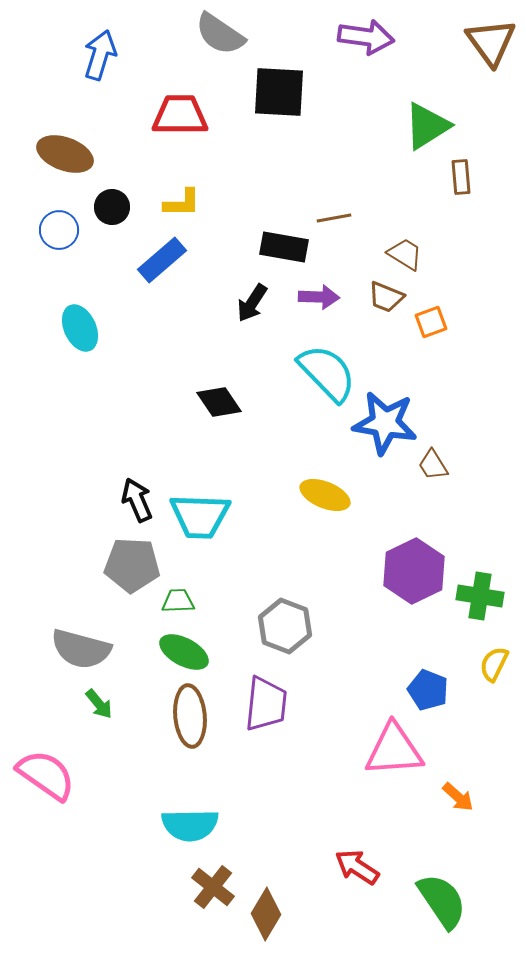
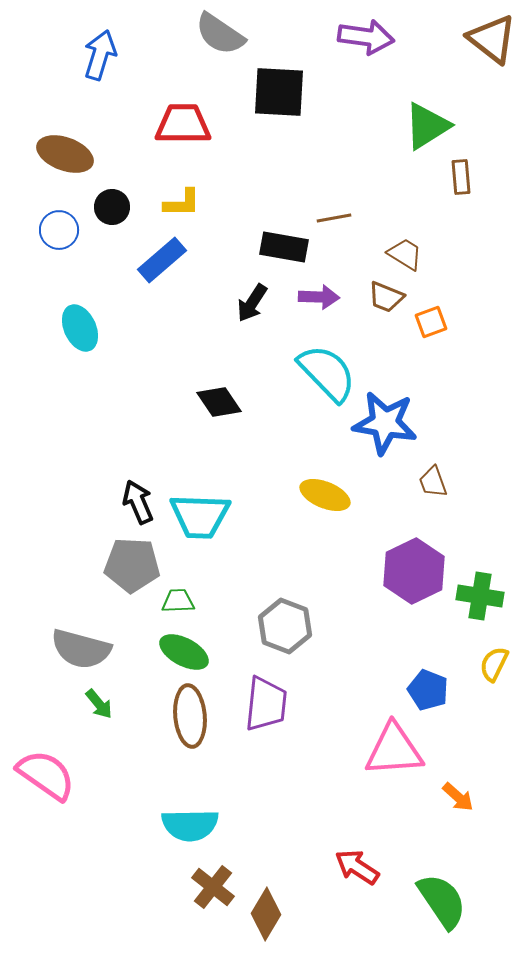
brown triangle at (491, 42): moved 1 px right, 3 px up; rotated 16 degrees counterclockwise
red trapezoid at (180, 115): moved 3 px right, 9 px down
brown trapezoid at (433, 465): moved 17 px down; rotated 12 degrees clockwise
black arrow at (137, 500): moved 1 px right, 2 px down
